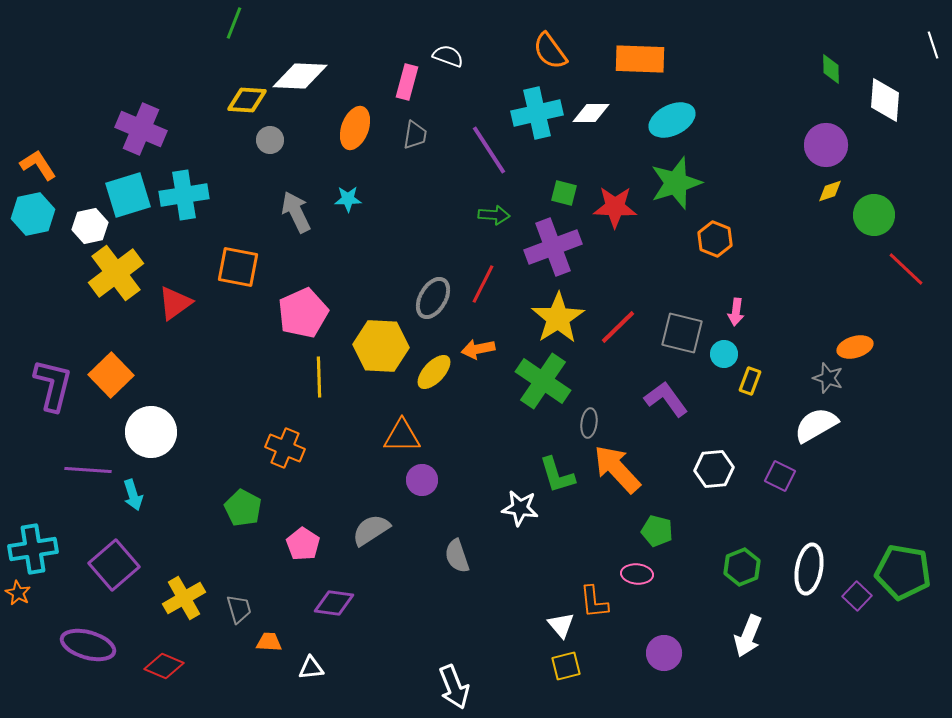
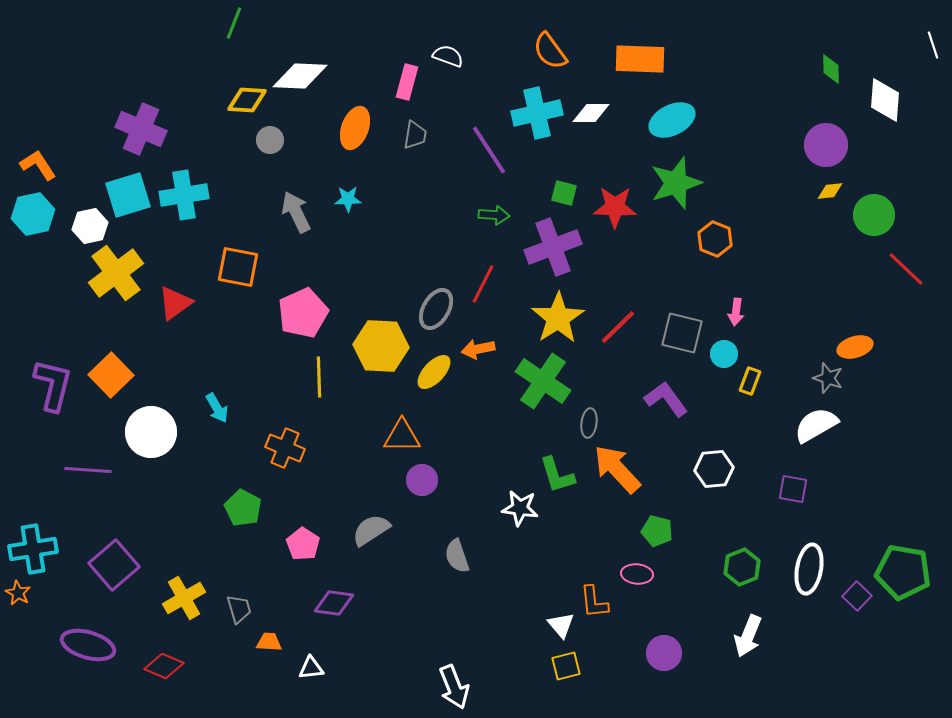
yellow diamond at (830, 191): rotated 12 degrees clockwise
gray ellipse at (433, 298): moved 3 px right, 11 px down
purple square at (780, 476): moved 13 px right, 13 px down; rotated 16 degrees counterclockwise
cyan arrow at (133, 495): moved 84 px right, 87 px up; rotated 12 degrees counterclockwise
